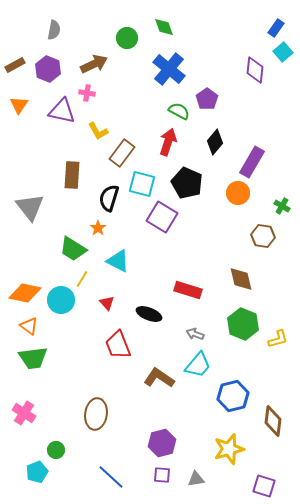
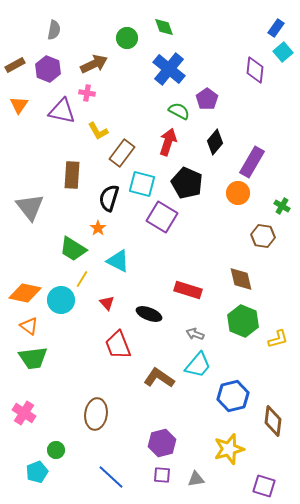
green hexagon at (243, 324): moved 3 px up
